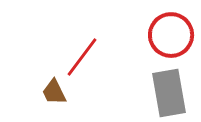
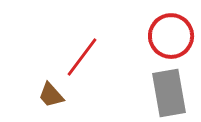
red circle: moved 1 px down
brown trapezoid: moved 3 px left, 3 px down; rotated 16 degrees counterclockwise
